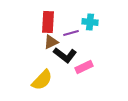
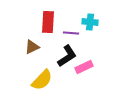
purple line: rotated 21 degrees clockwise
brown triangle: moved 19 px left, 5 px down
black L-shape: moved 2 px right, 1 px down; rotated 70 degrees counterclockwise
